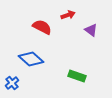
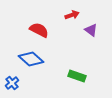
red arrow: moved 4 px right
red semicircle: moved 3 px left, 3 px down
